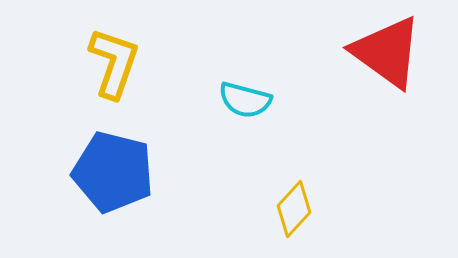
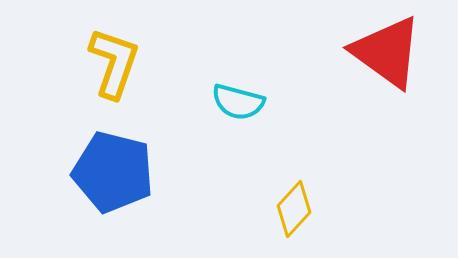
cyan semicircle: moved 7 px left, 2 px down
